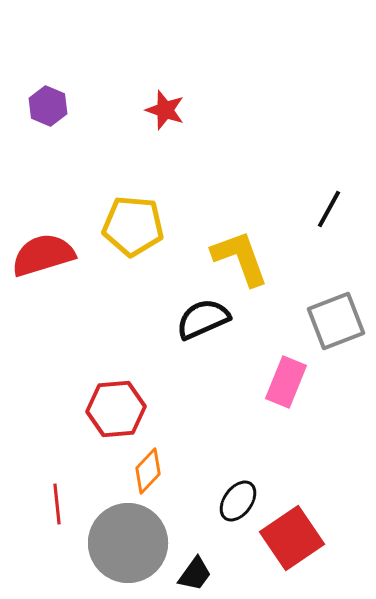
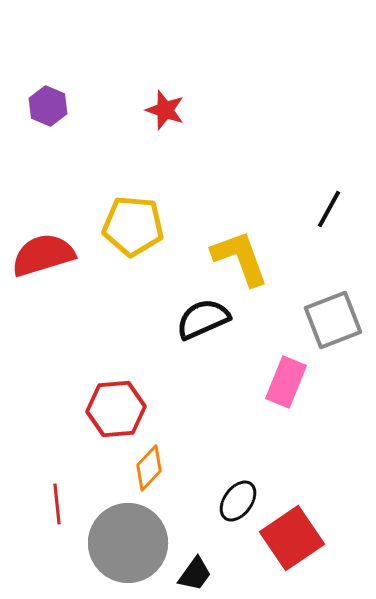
gray square: moved 3 px left, 1 px up
orange diamond: moved 1 px right, 3 px up
